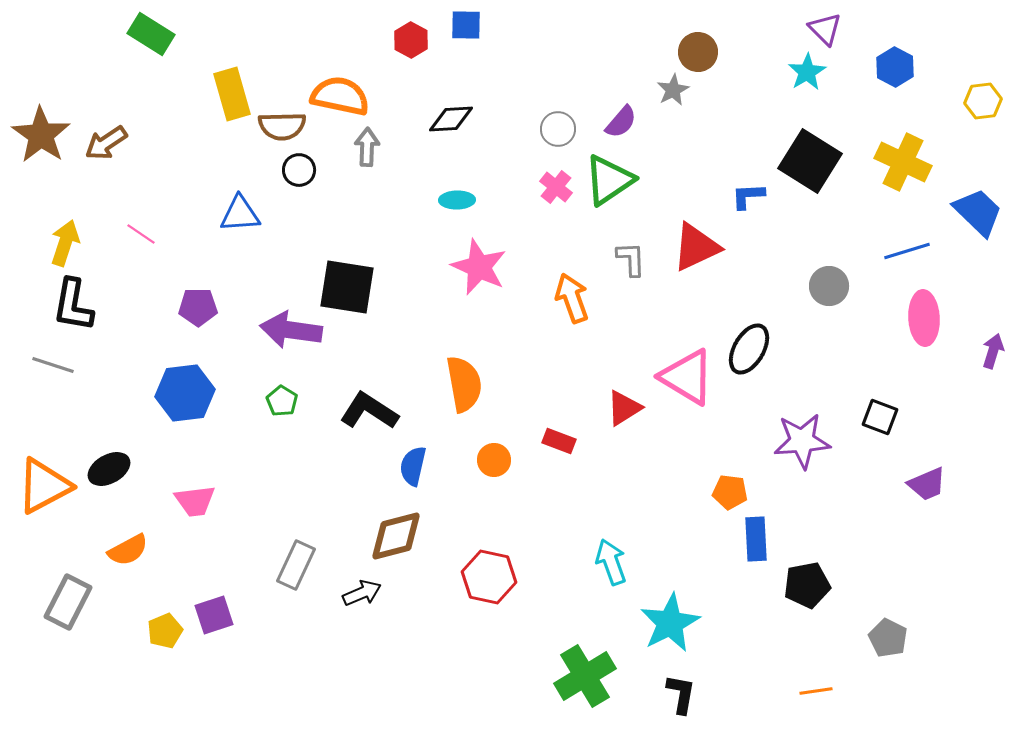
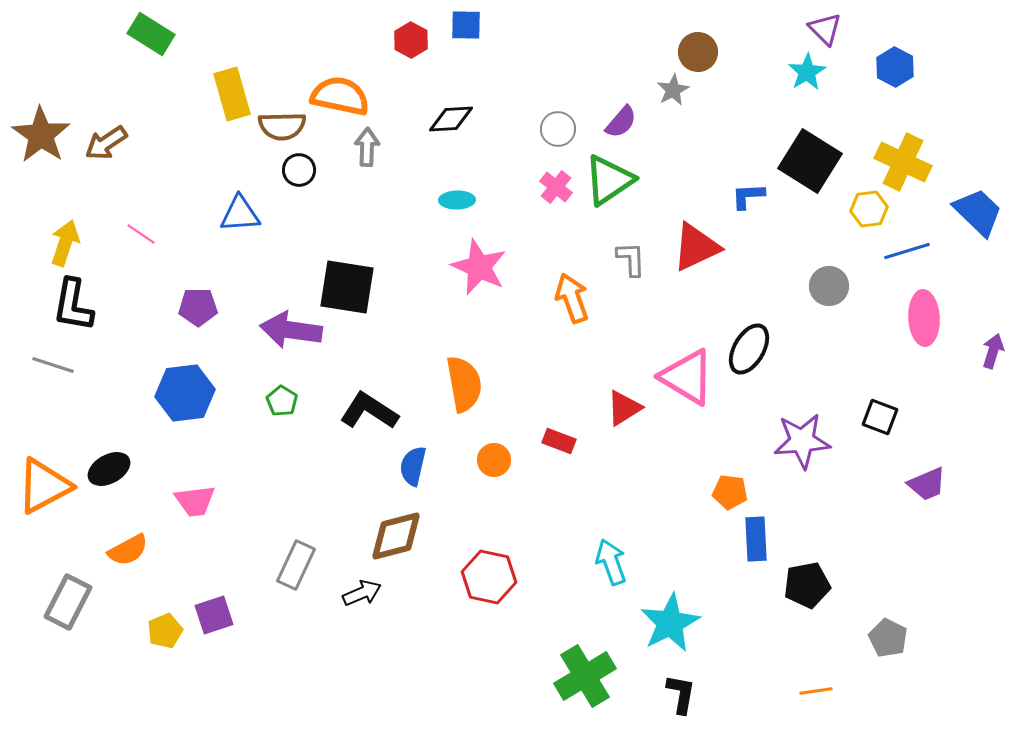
yellow hexagon at (983, 101): moved 114 px left, 108 px down
